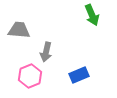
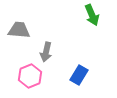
blue rectangle: rotated 36 degrees counterclockwise
